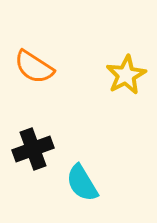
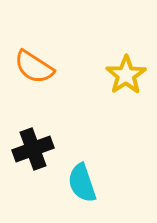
yellow star: rotated 6 degrees counterclockwise
cyan semicircle: rotated 12 degrees clockwise
